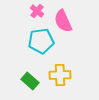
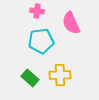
pink cross: rotated 32 degrees counterclockwise
pink semicircle: moved 8 px right, 2 px down
green rectangle: moved 3 px up
